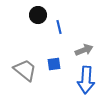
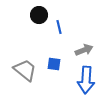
black circle: moved 1 px right
blue square: rotated 16 degrees clockwise
